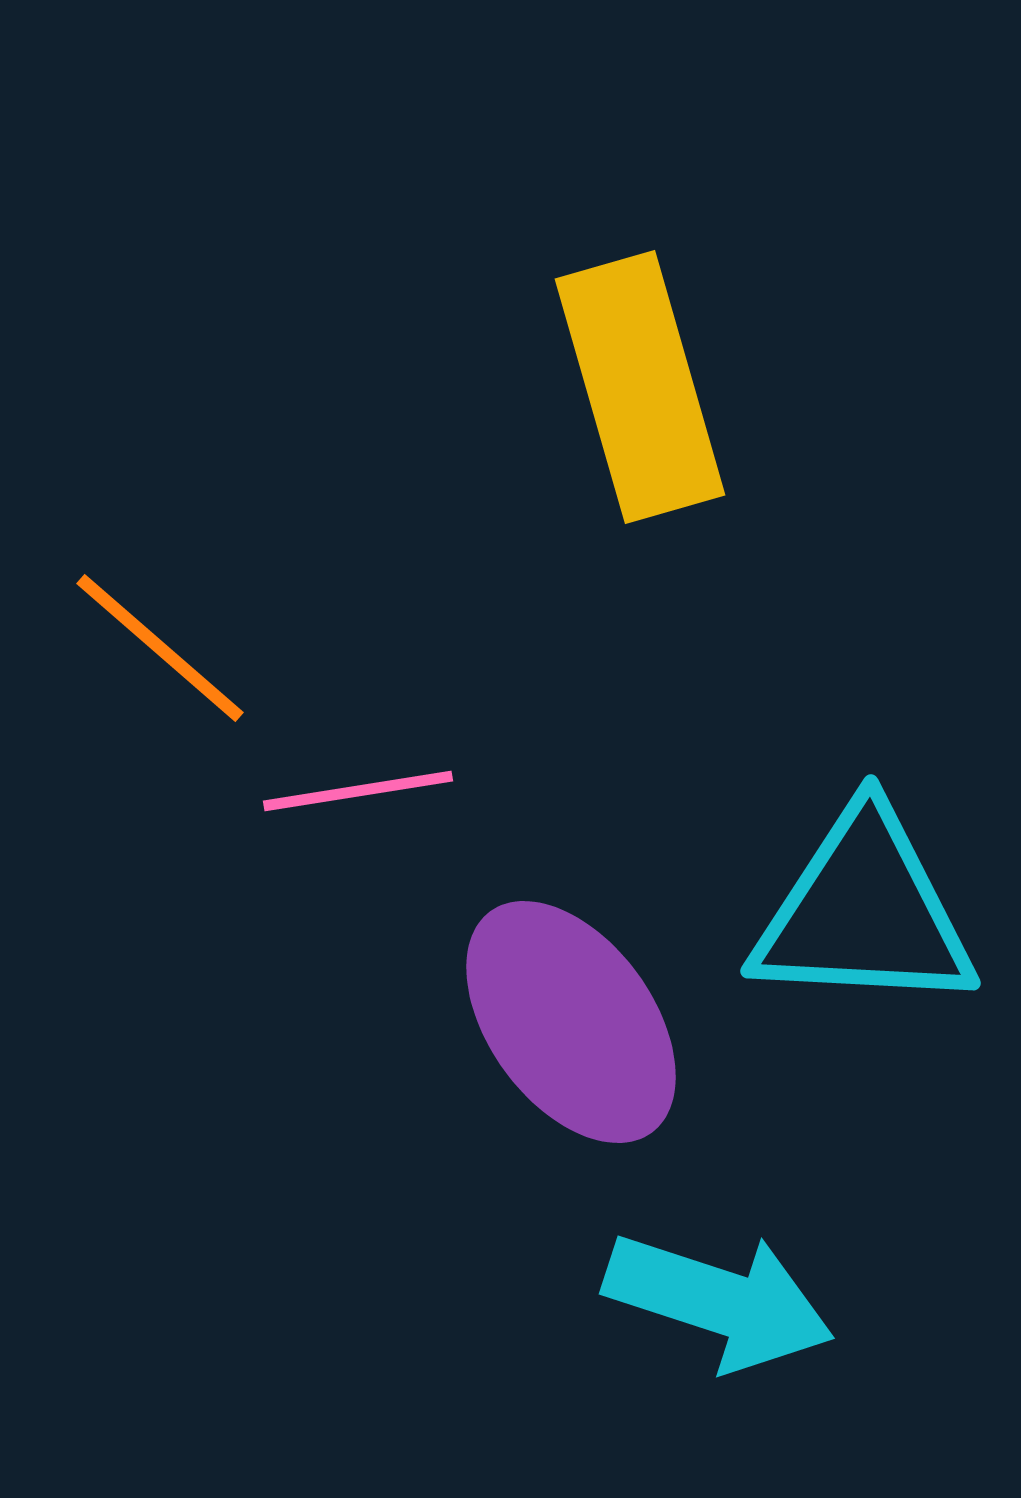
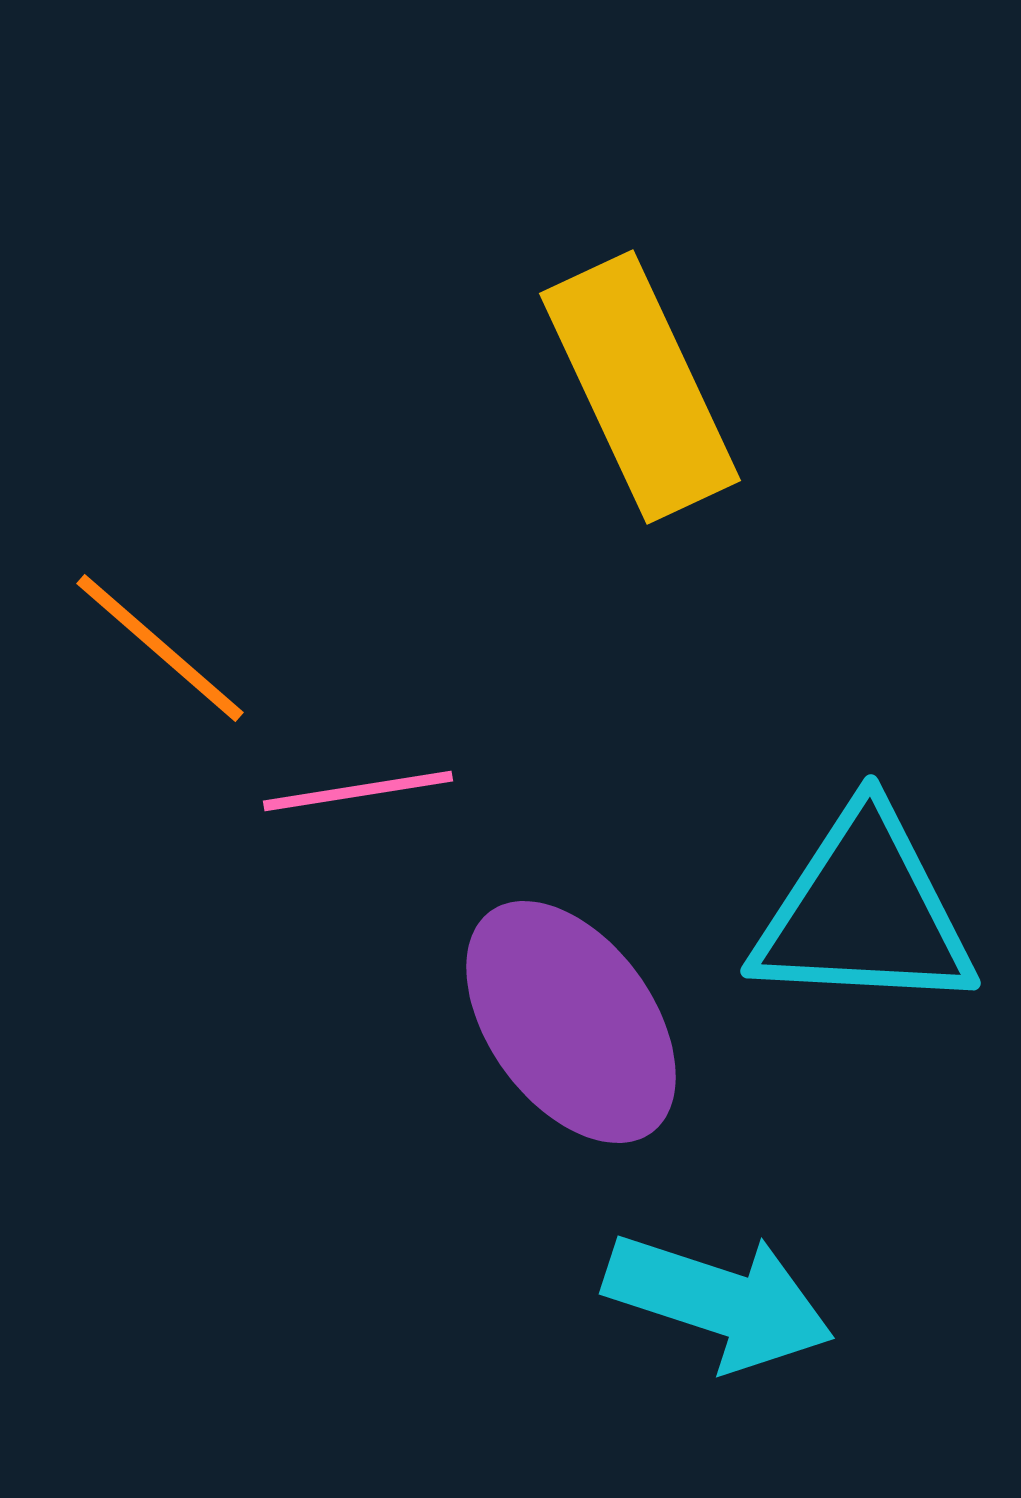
yellow rectangle: rotated 9 degrees counterclockwise
